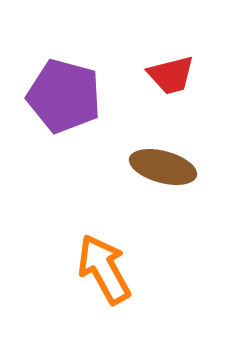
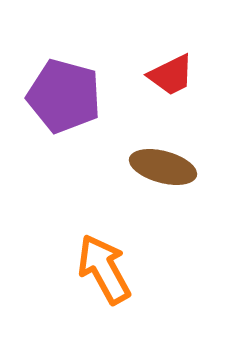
red trapezoid: rotated 12 degrees counterclockwise
